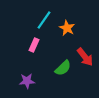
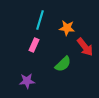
cyan line: moved 4 px left; rotated 18 degrees counterclockwise
orange star: rotated 21 degrees counterclockwise
red arrow: moved 10 px up
green semicircle: moved 4 px up
